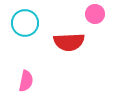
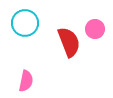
pink circle: moved 15 px down
red semicircle: rotated 108 degrees counterclockwise
